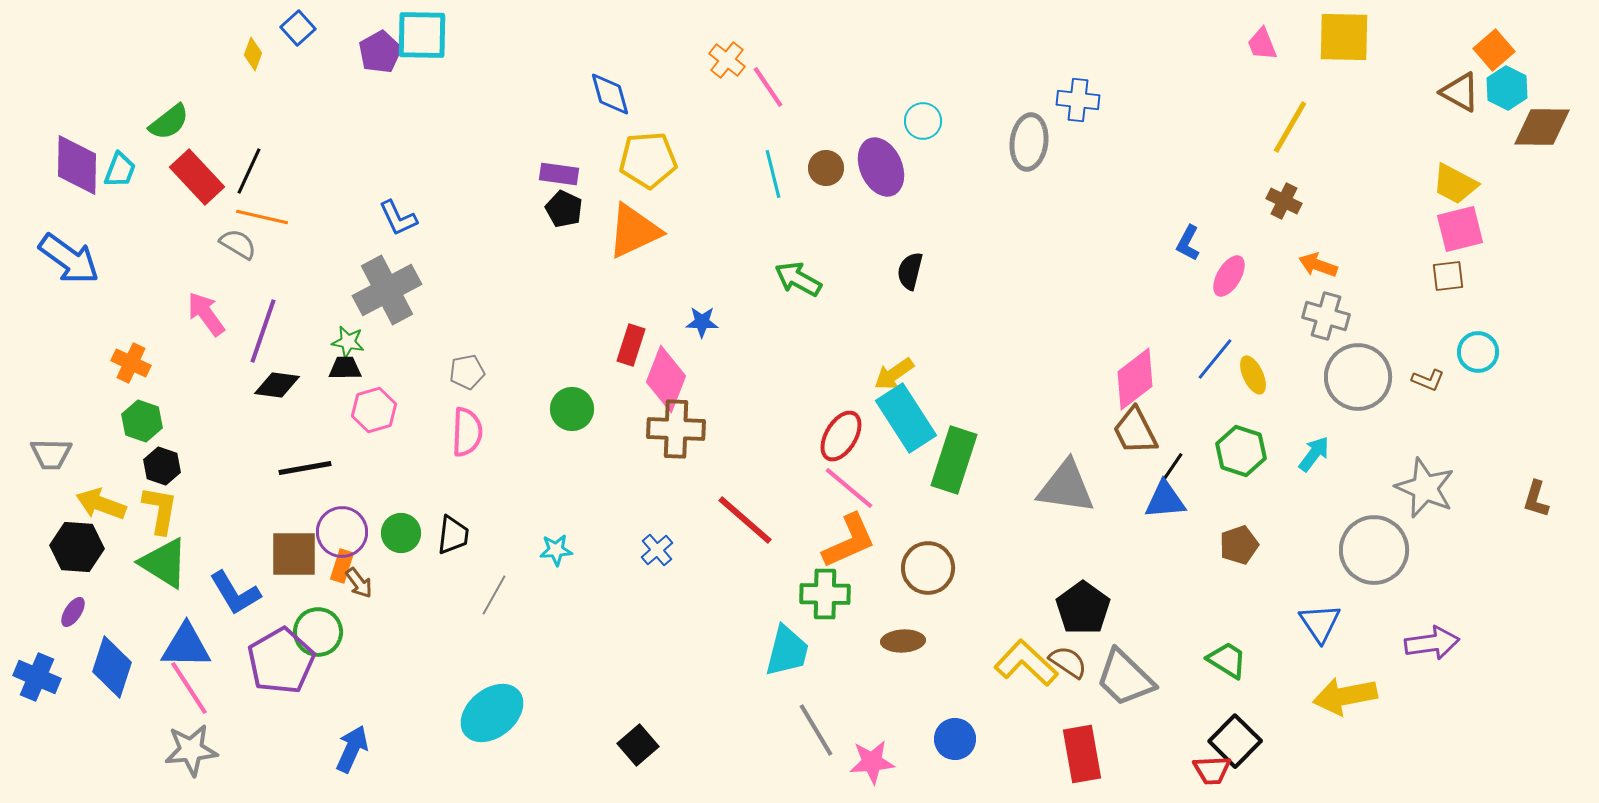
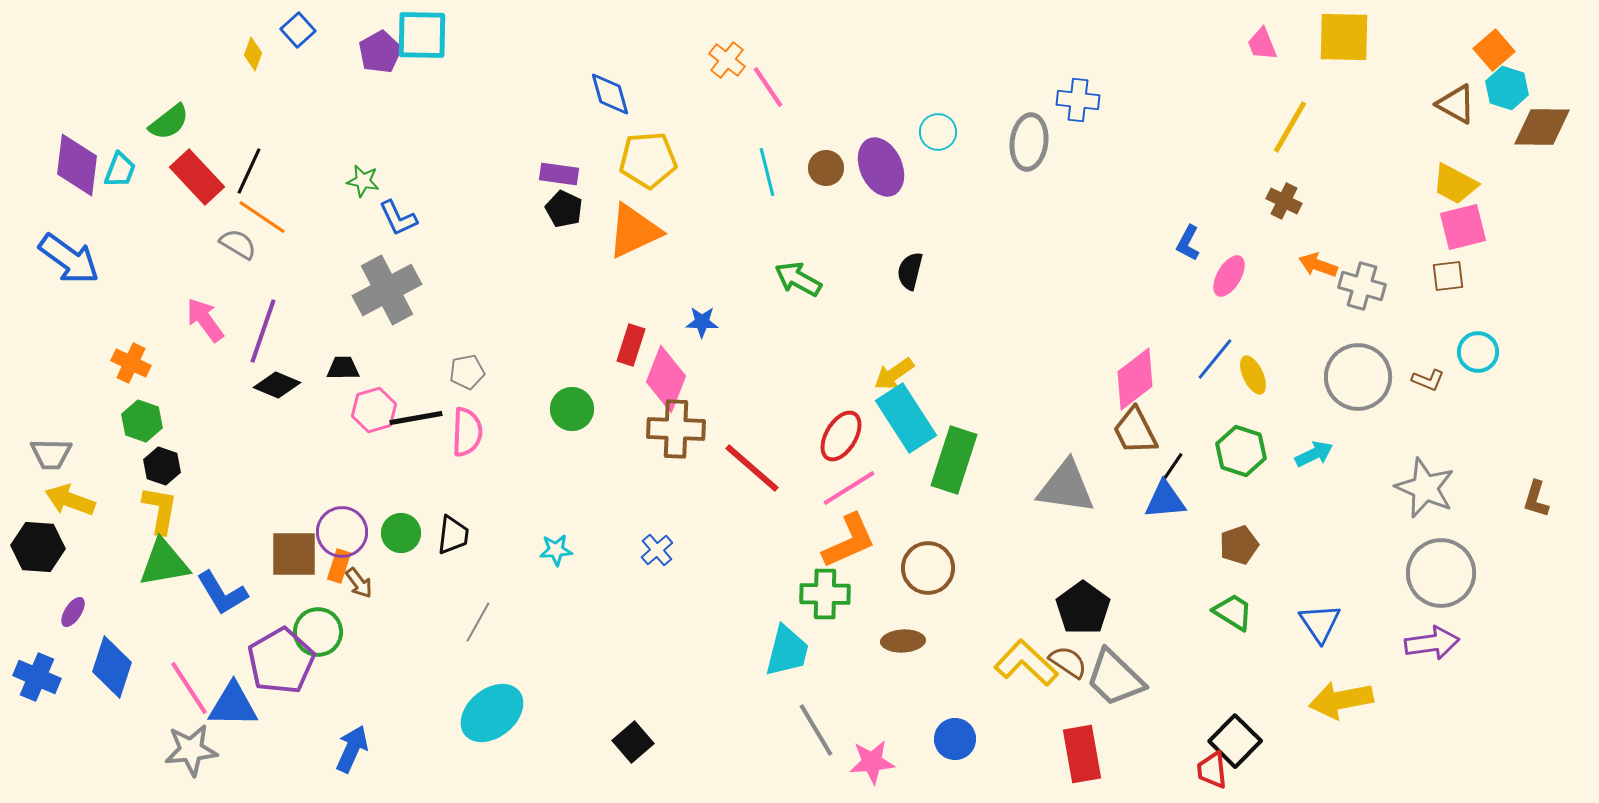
blue square at (298, 28): moved 2 px down
cyan hexagon at (1507, 88): rotated 9 degrees counterclockwise
brown triangle at (1460, 92): moved 4 px left, 12 px down
cyan circle at (923, 121): moved 15 px right, 11 px down
purple diamond at (77, 165): rotated 6 degrees clockwise
cyan line at (773, 174): moved 6 px left, 2 px up
orange line at (262, 217): rotated 21 degrees clockwise
pink square at (1460, 229): moved 3 px right, 2 px up
pink arrow at (206, 314): moved 1 px left, 6 px down
gray cross at (1326, 316): moved 36 px right, 30 px up
green star at (348, 342): moved 15 px right, 161 px up
black trapezoid at (345, 368): moved 2 px left
black diamond at (277, 385): rotated 15 degrees clockwise
cyan arrow at (1314, 454): rotated 27 degrees clockwise
black line at (305, 468): moved 111 px right, 50 px up
pink line at (849, 488): rotated 72 degrees counterclockwise
yellow arrow at (101, 504): moved 31 px left, 4 px up
red line at (745, 520): moved 7 px right, 52 px up
black hexagon at (77, 547): moved 39 px left
gray circle at (1374, 550): moved 67 px right, 23 px down
green triangle at (164, 563): rotated 42 degrees counterclockwise
orange rectangle at (342, 566): moved 3 px left
blue L-shape at (235, 593): moved 13 px left
gray line at (494, 595): moved 16 px left, 27 px down
blue triangle at (186, 646): moved 47 px right, 59 px down
green trapezoid at (1227, 660): moved 6 px right, 48 px up
gray trapezoid at (1125, 678): moved 10 px left
yellow arrow at (1345, 696): moved 4 px left, 4 px down
black square at (638, 745): moved 5 px left, 3 px up
red trapezoid at (1212, 770): rotated 87 degrees clockwise
